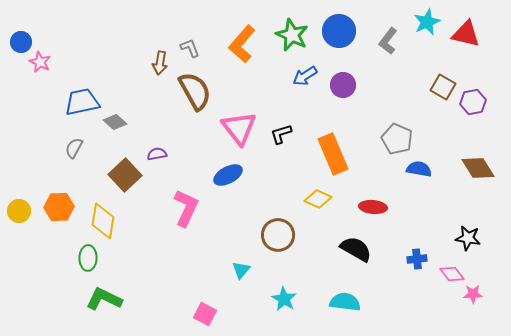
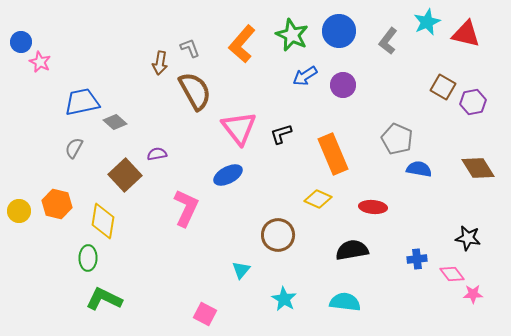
orange hexagon at (59, 207): moved 2 px left, 3 px up; rotated 16 degrees clockwise
black semicircle at (356, 249): moved 4 px left, 1 px down; rotated 40 degrees counterclockwise
